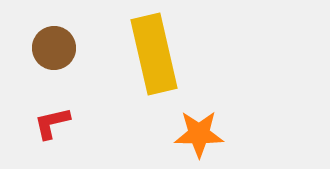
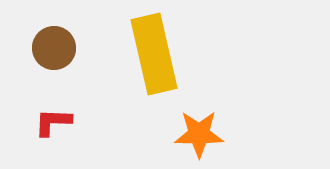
red L-shape: moved 1 px right, 1 px up; rotated 15 degrees clockwise
